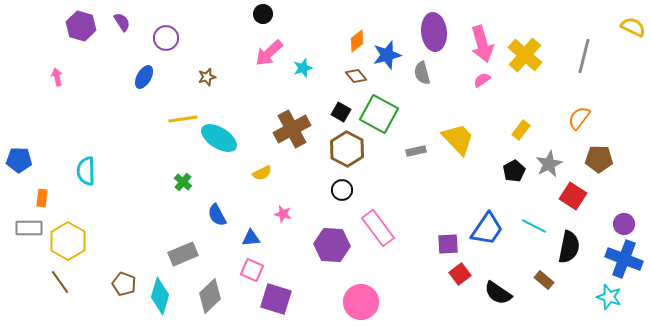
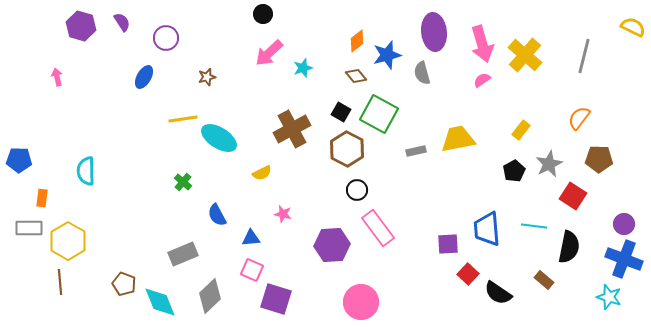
yellow trapezoid at (458, 139): rotated 57 degrees counterclockwise
black circle at (342, 190): moved 15 px right
cyan line at (534, 226): rotated 20 degrees counterclockwise
blue trapezoid at (487, 229): rotated 141 degrees clockwise
purple hexagon at (332, 245): rotated 8 degrees counterclockwise
red square at (460, 274): moved 8 px right; rotated 10 degrees counterclockwise
brown line at (60, 282): rotated 30 degrees clockwise
cyan diamond at (160, 296): moved 6 px down; rotated 39 degrees counterclockwise
